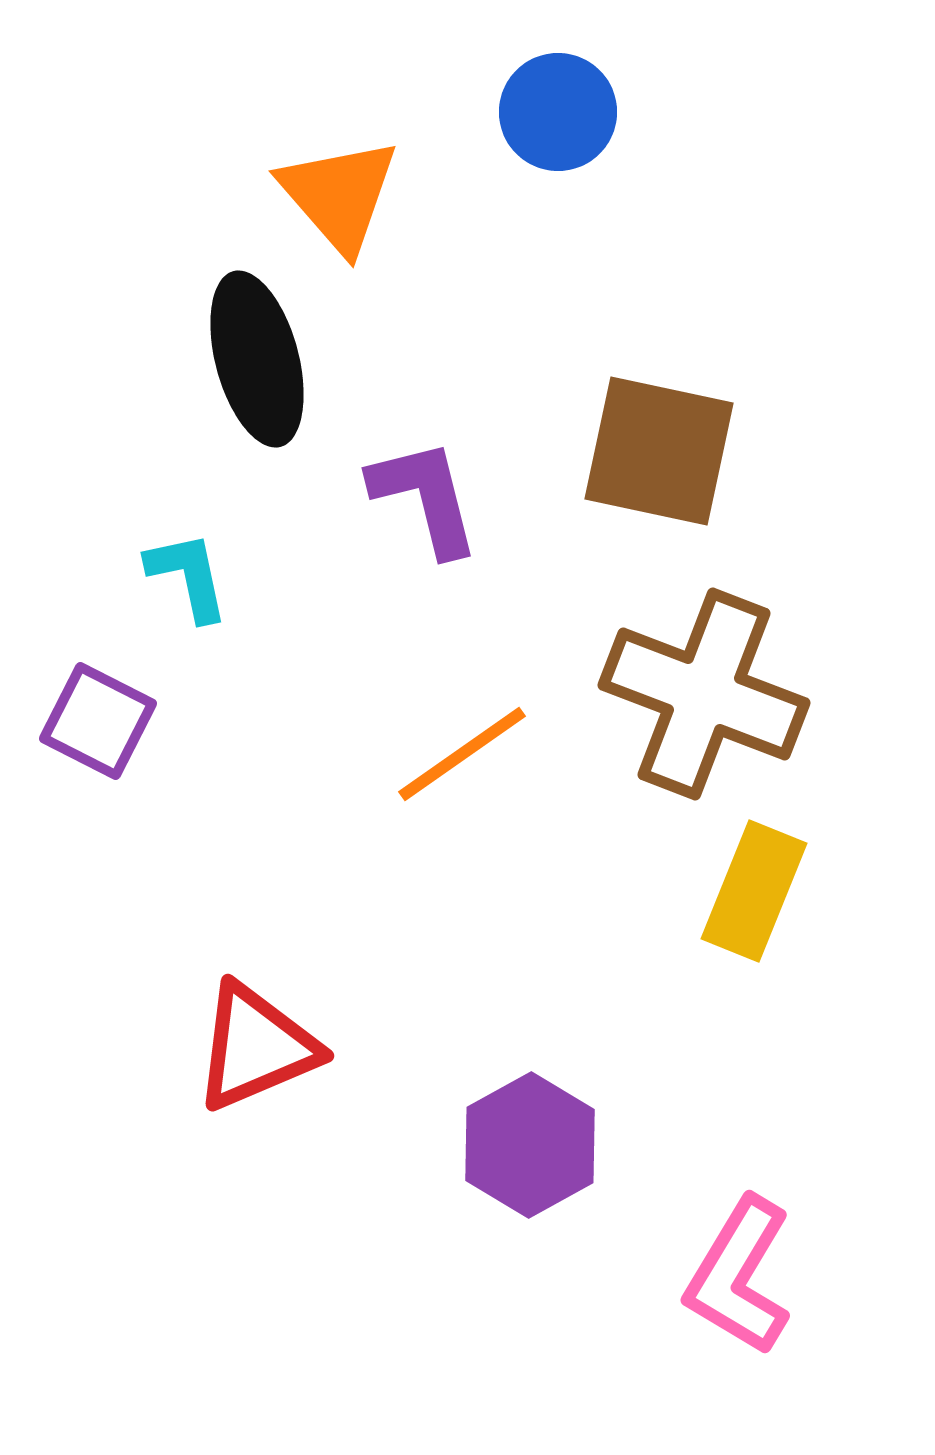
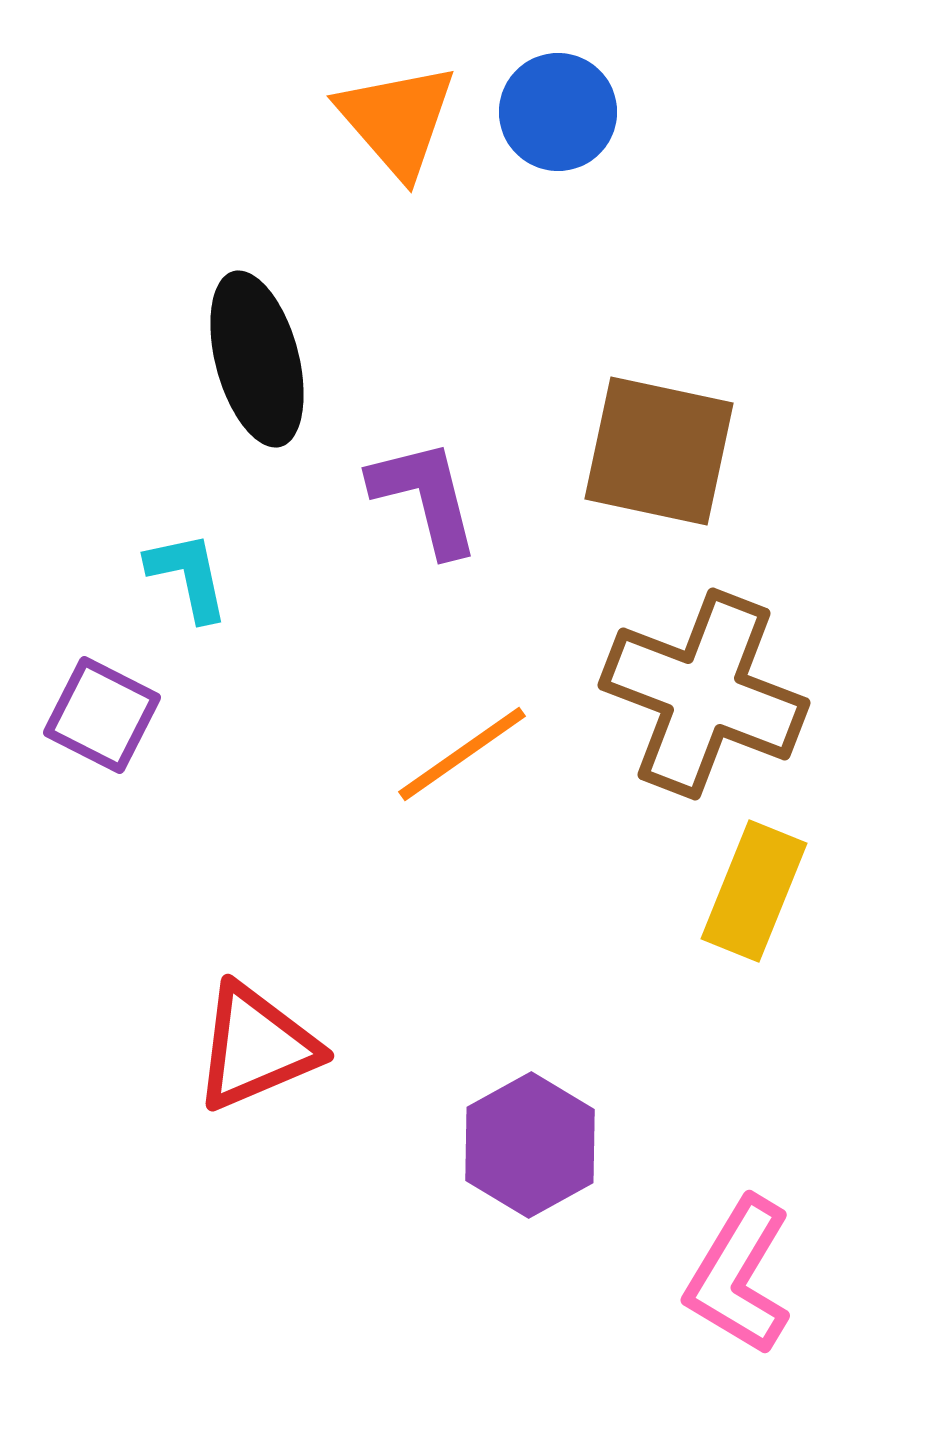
orange triangle: moved 58 px right, 75 px up
purple square: moved 4 px right, 6 px up
